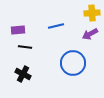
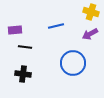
yellow cross: moved 1 px left, 1 px up; rotated 21 degrees clockwise
purple rectangle: moved 3 px left
black cross: rotated 21 degrees counterclockwise
